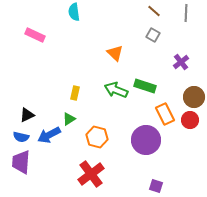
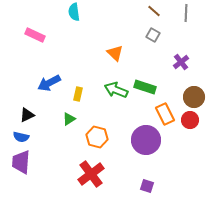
green rectangle: moved 1 px down
yellow rectangle: moved 3 px right, 1 px down
blue arrow: moved 52 px up
purple square: moved 9 px left
